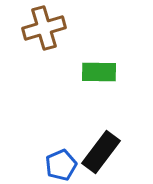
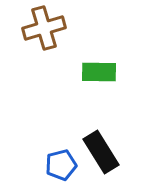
black rectangle: rotated 69 degrees counterclockwise
blue pentagon: rotated 8 degrees clockwise
